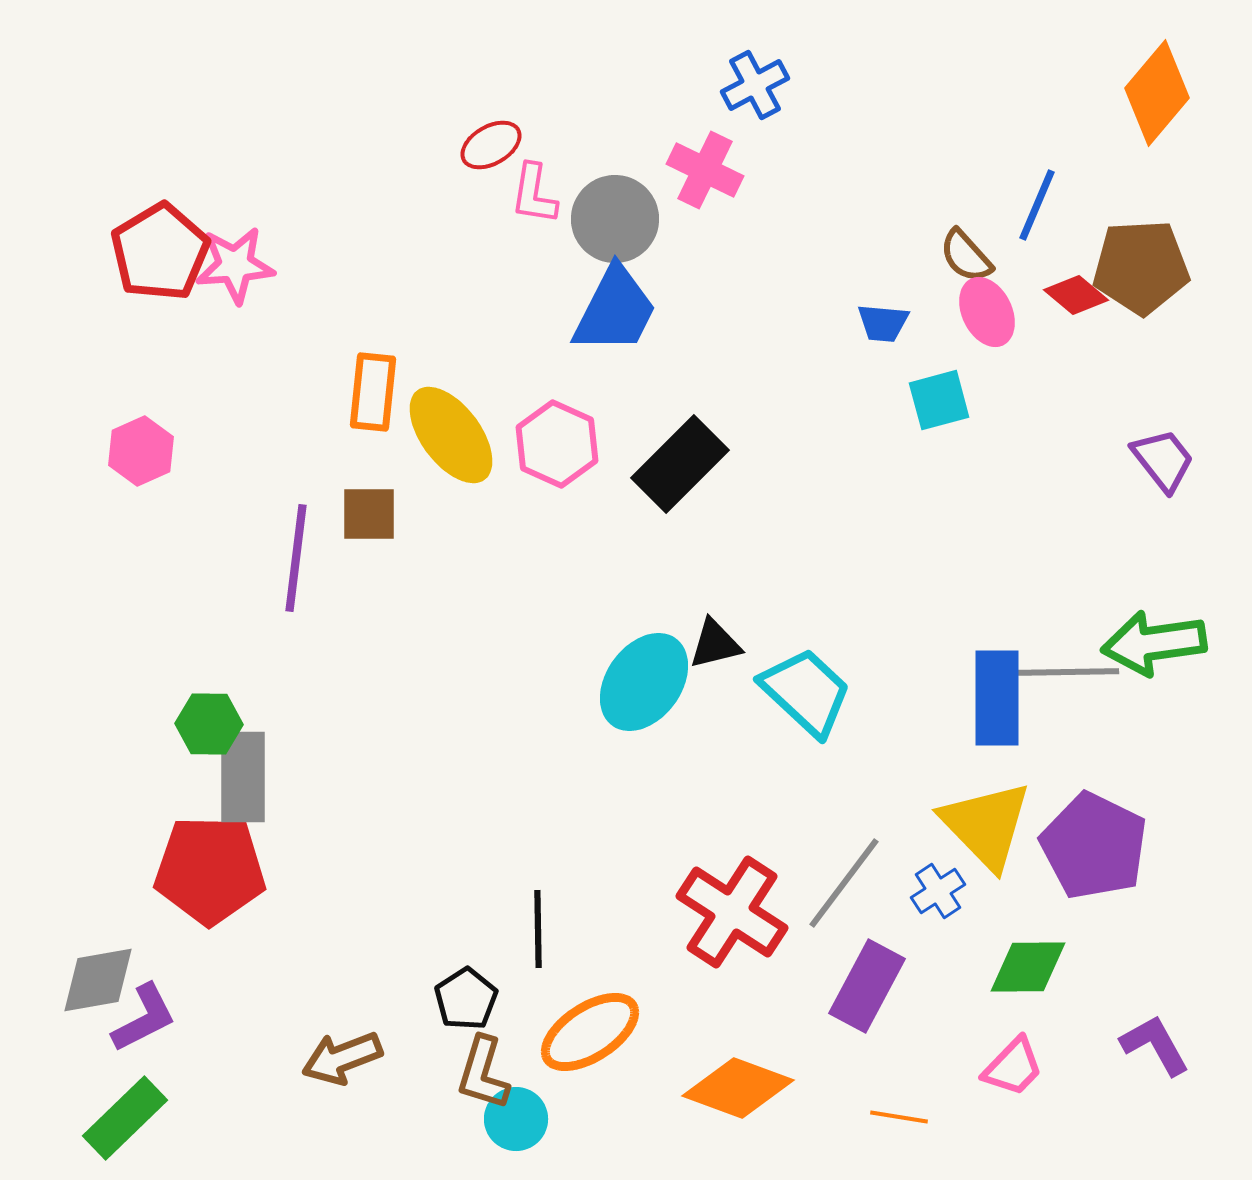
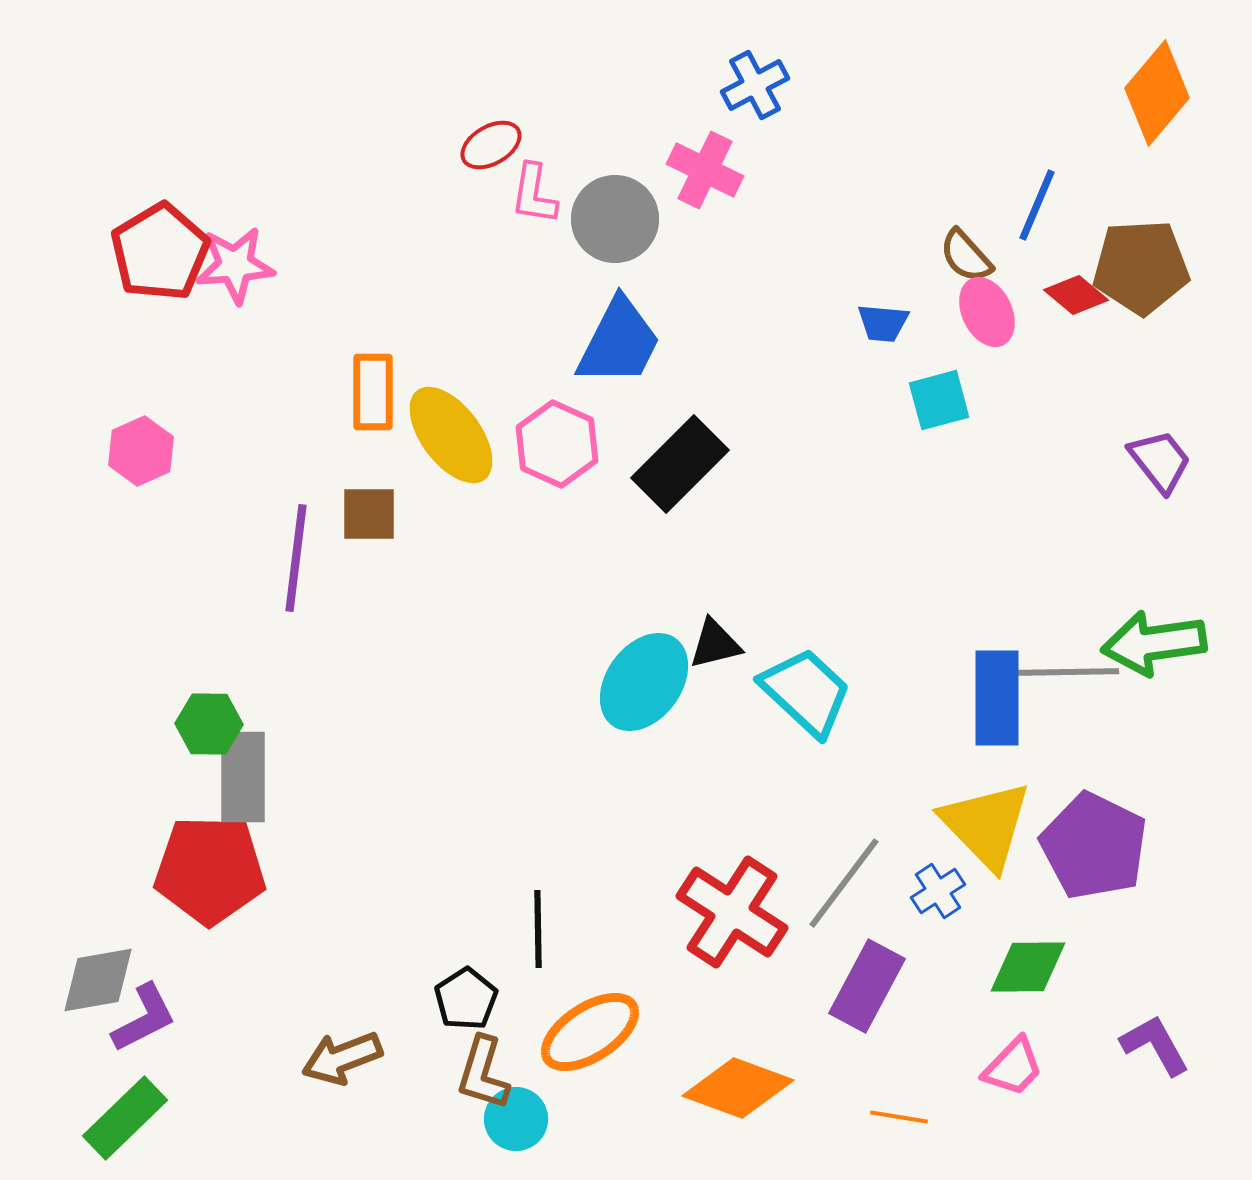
blue trapezoid at (615, 310): moved 4 px right, 32 px down
orange rectangle at (373, 392): rotated 6 degrees counterclockwise
purple trapezoid at (1163, 460): moved 3 px left, 1 px down
